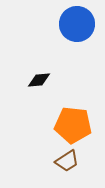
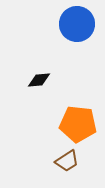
orange pentagon: moved 5 px right, 1 px up
